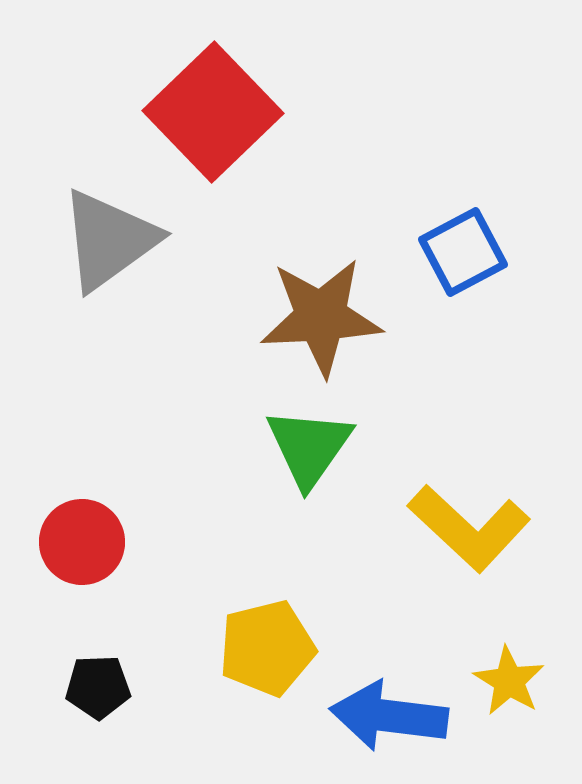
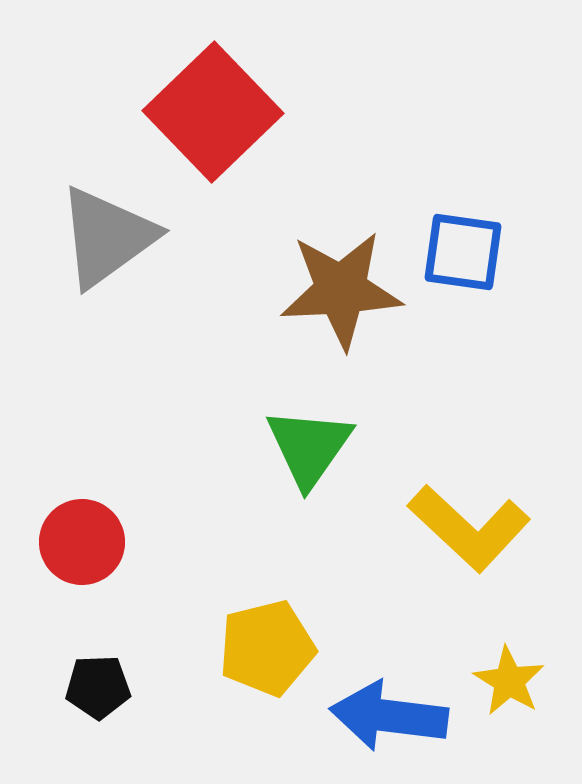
gray triangle: moved 2 px left, 3 px up
blue square: rotated 36 degrees clockwise
brown star: moved 20 px right, 27 px up
